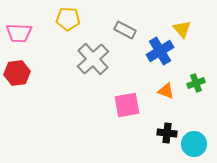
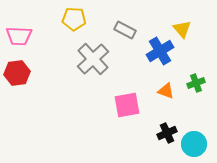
yellow pentagon: moved 6 px right
pink trapezoid: moved 3 px down
black cross: rotated 30 degrees counterclockwise
